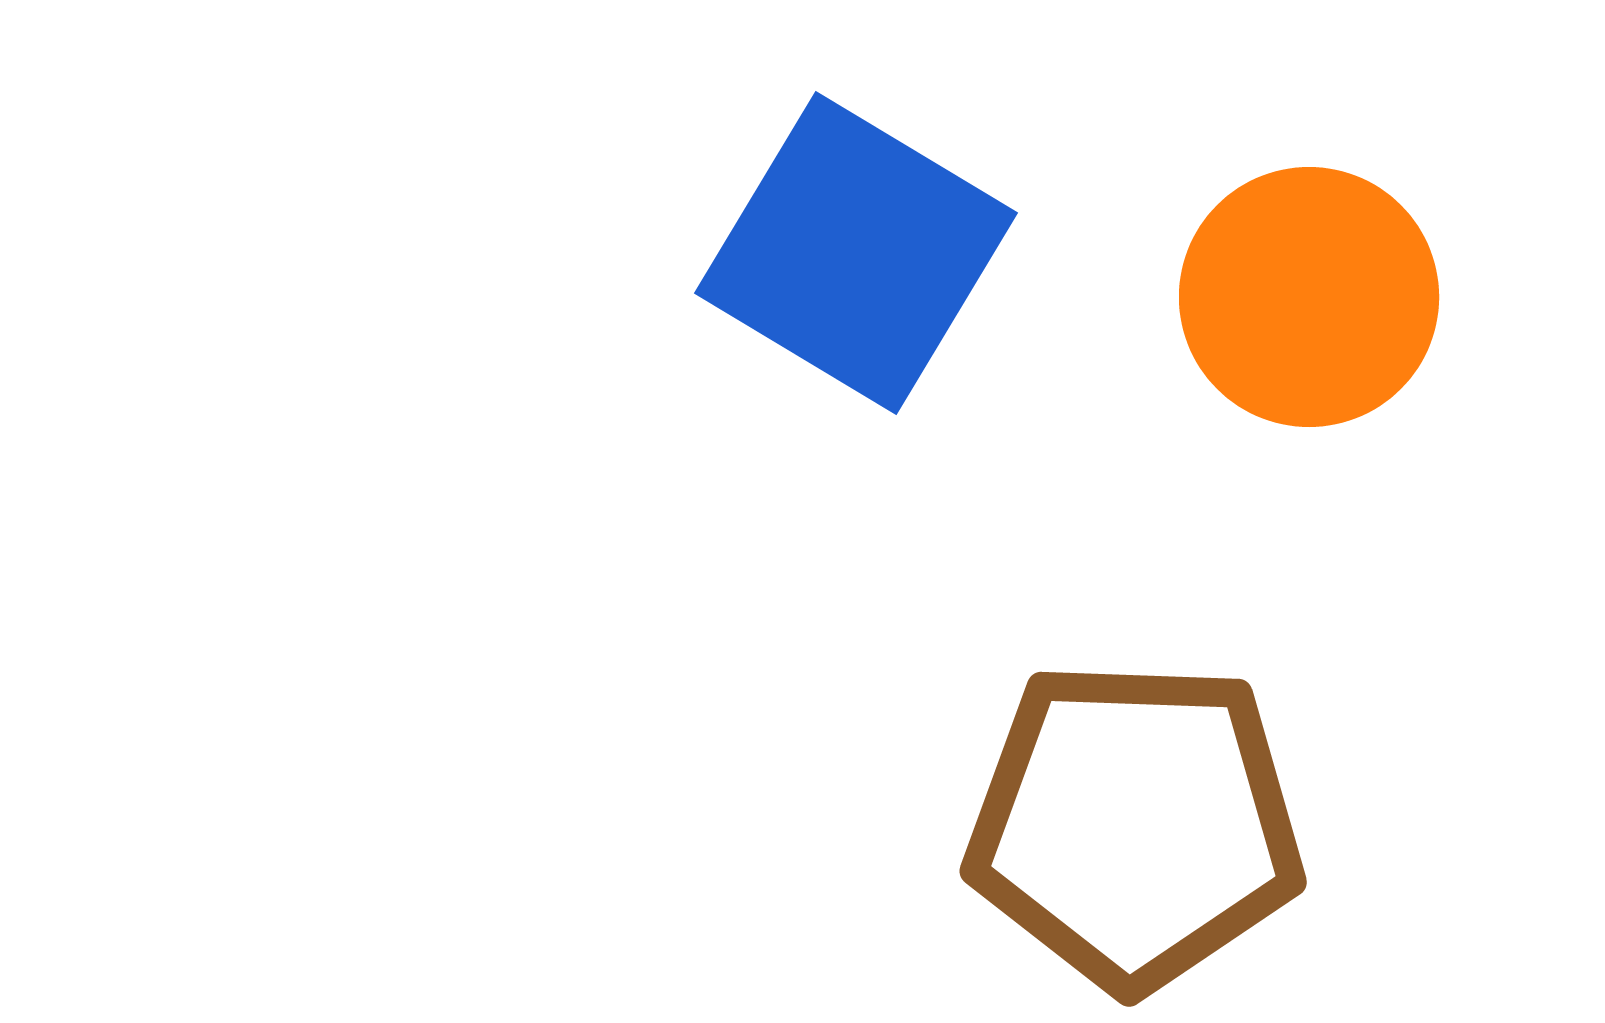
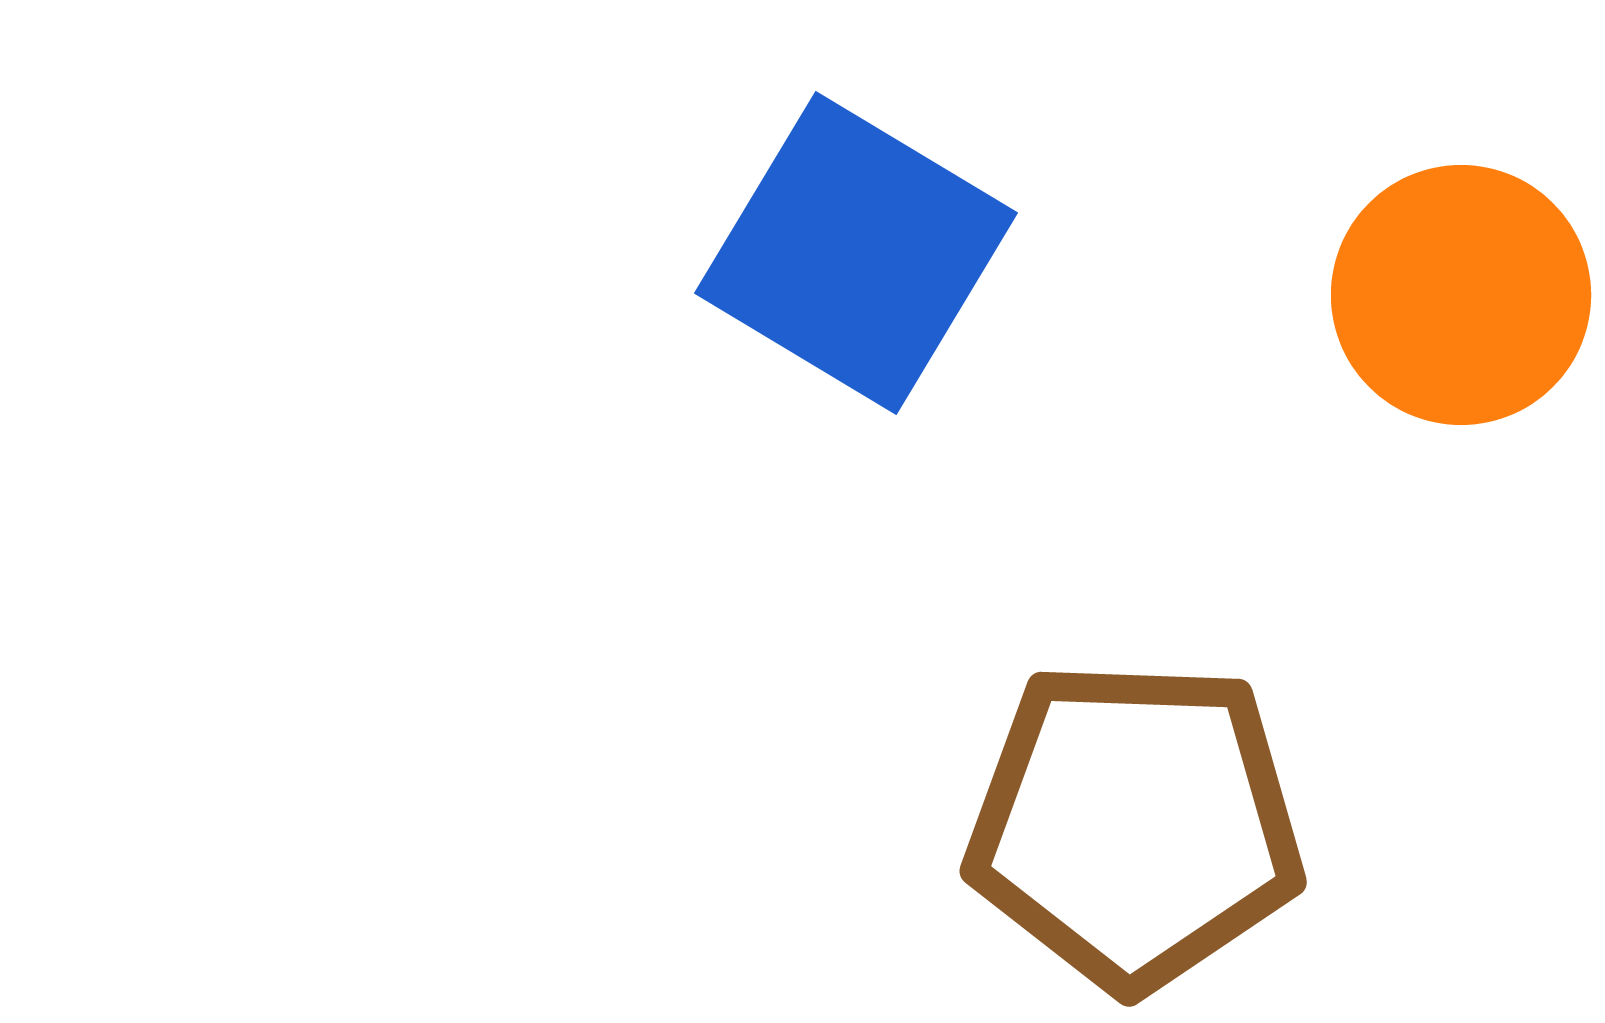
orange circle: moved 152 px right, 2 px up
